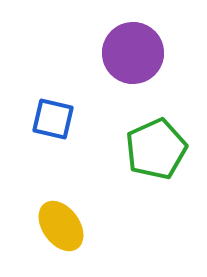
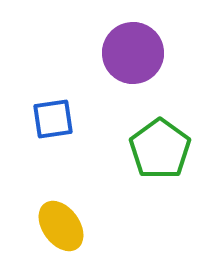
blue square: rotated 21 degrees counterclockwise
green pentagon: moved 4 px right; rotated 12 degrees counterclockwise
